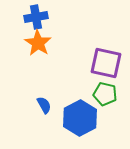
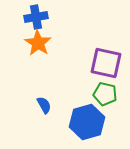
blue hexagon: moved 7 px right, 4 px down; rotated 12 degrees clockwise
